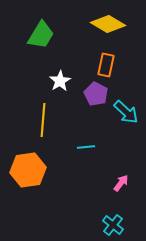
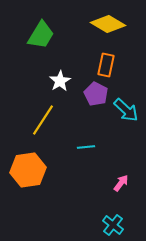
cyan arrow: moved 2 px up
yellow line: rotated 28 degrees clockwise
